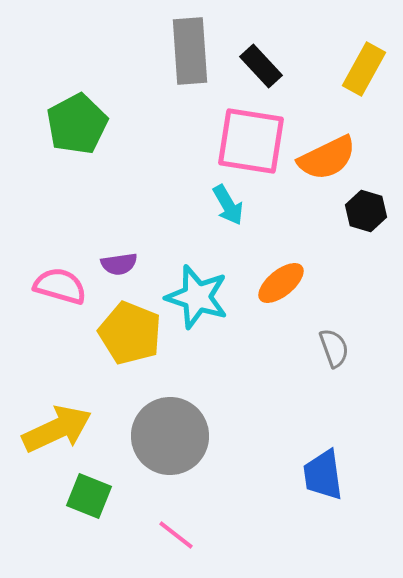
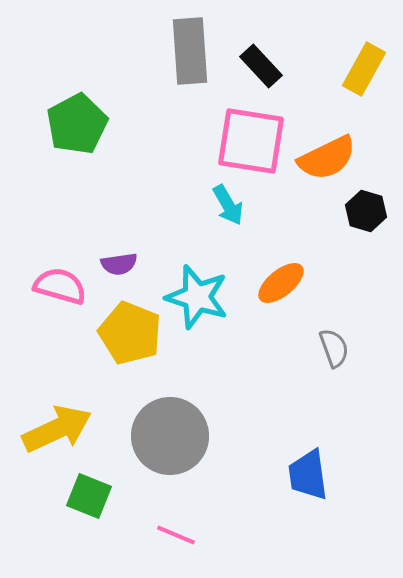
blue trapezoid: moved 15 px left
pink line: rotated 15 degrees counterclockwise
